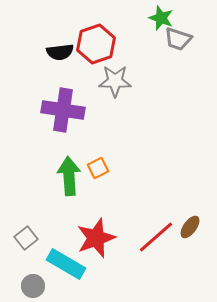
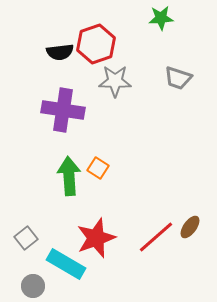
green star: rotated 25 degrees counterclockwise
gray trapezoid: moved 39 px down
orange square: rotated 30 degrees counterclockwise
